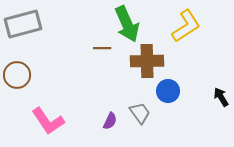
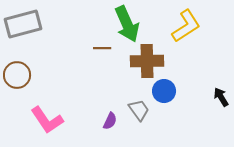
blue circle: moved 4 px left
gray trapezoid: moved 1 px left, 3 px up
pink L-shape: moved 1 px left, 1 px up
